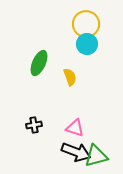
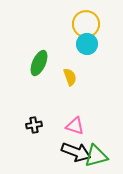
pink triangle: moved 2 px up
